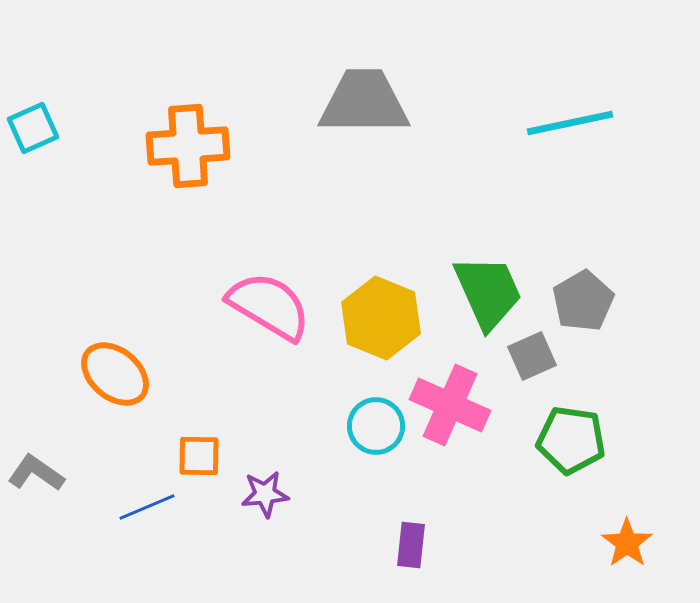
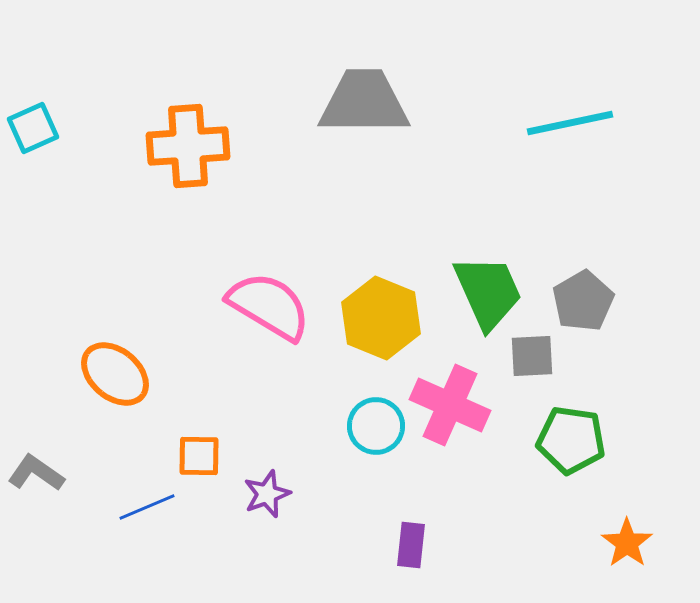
gray square: rotated 21 degrees clockwise
purple star: moved 2 px right; rotated 15 degrees counterclockwise
